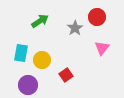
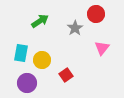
red circle: moved 1 px left, 3 px up
purple circle: moved 1 px left, 2 px up
